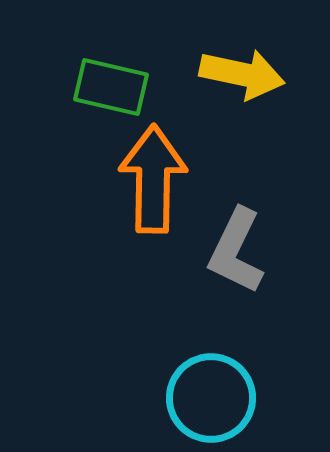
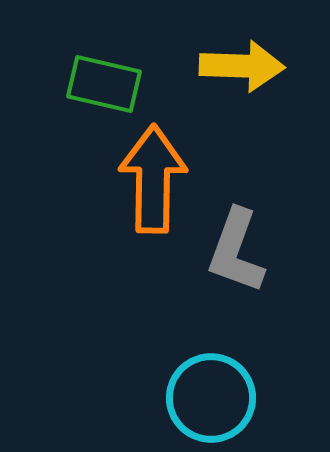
yellow arrow: moved 8 px up; rotated 10 degrees counterclockwise
green rectangle: moved 7 px left, 3 px up
gray L-shape: rotated 6 degrees counterclockwise
